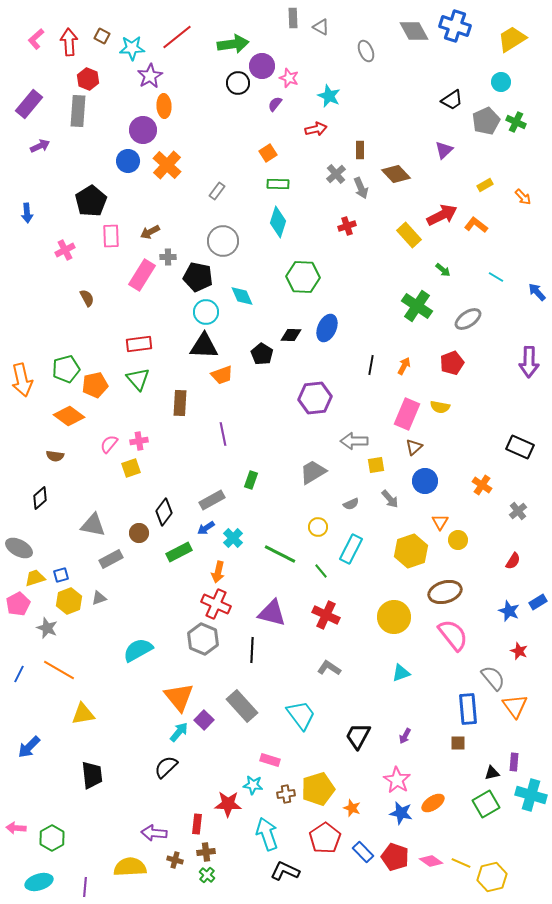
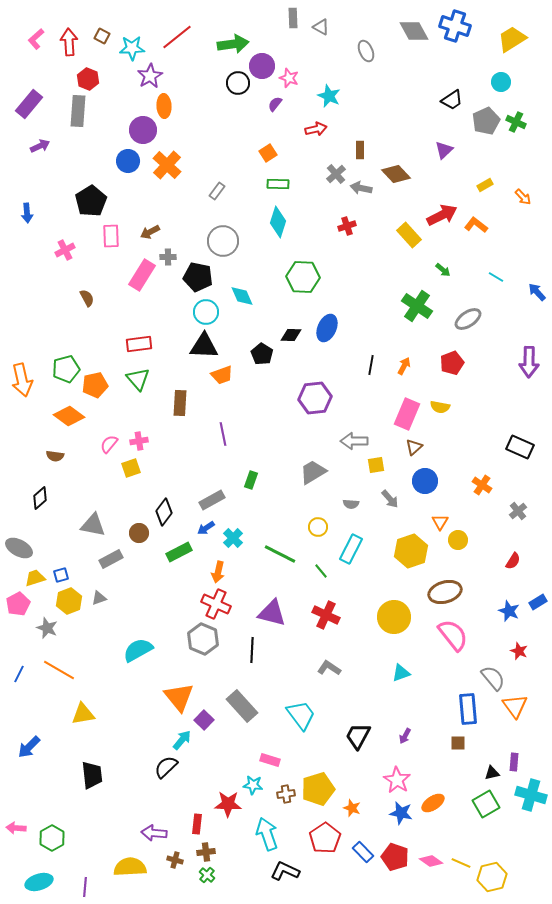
gray arrow at (361, 188): rotated 125 degrees clockwise
gray semicircle at (351, 504): rotated 28 degrees clockwise
cyan arrow at (179, 732): moved 3 px right, 8 px down
